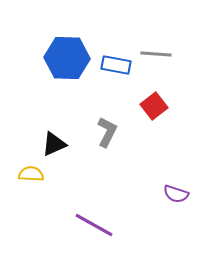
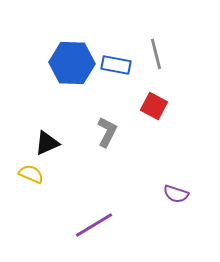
gray line: rotated 72 degrees clockwise
blue hexagon: moved 5 px right, 5 px down
red square: rotated 24 degrees counterclockwise
black triangle: moved 7 px left, 1 px up
yellow semicircle: rotated 20 degrees clockwise
purple line: rotated 60 degrees counterclockwise
